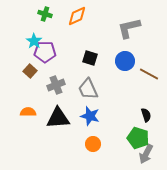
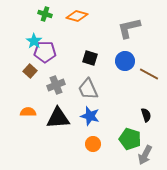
orange diamond: rotated 40 degrees clockwise
green pentagon: moved 8 px left, 1 px down
gray arrow: moved 1 px left, 1 px down
